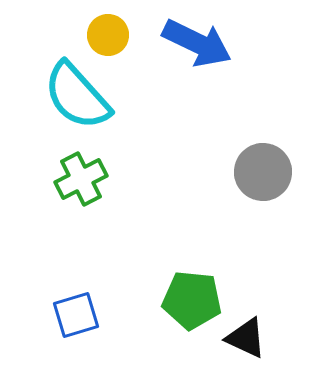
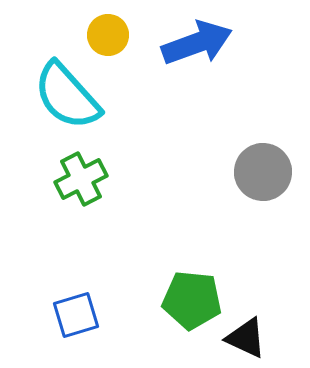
blue arrow: rotated 46 degrees counterclockwise
cyan semicircle: moved 10 px left
